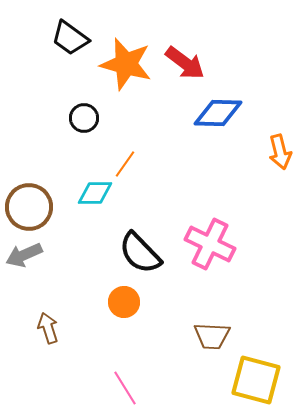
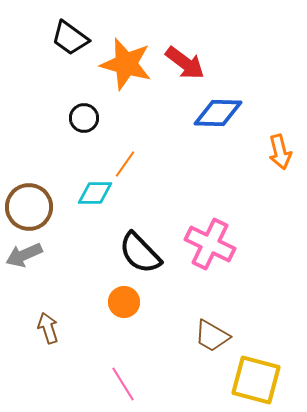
brown trapezoid: rotated 27 degrees clockwise
pink line: moved 2 px left, 4 px up
